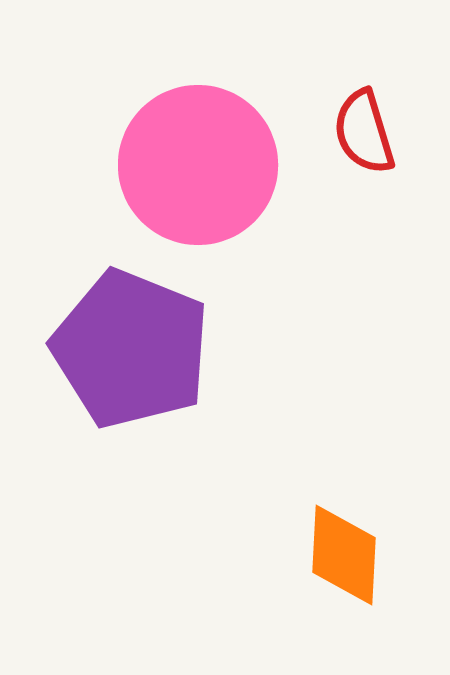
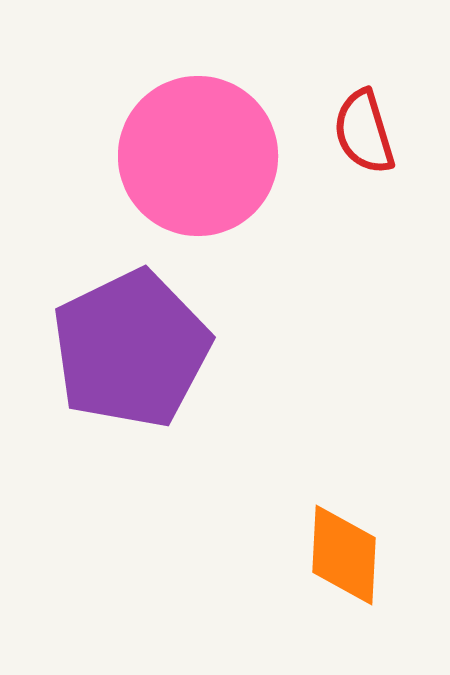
pink circle: moved 9 px up
purple pentagon: rotated 24 degrees clockwise
